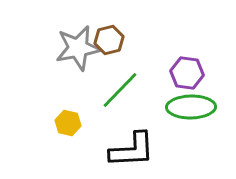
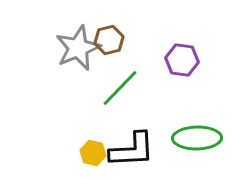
gray star: rotated 12 degrees counterclockwise
purple hexagon: moved 5 px left, 13 px up
green line: moved 2 px up
green ellipse: moved 6 px right, 31 px down
yellow hexagon: moved 25 px right, 30 px down
